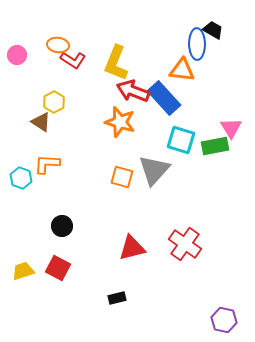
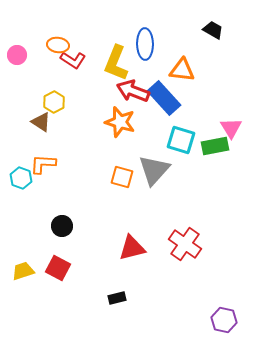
blue ellipse: moved 52 px left
orange L-shape: moved 4 px left
